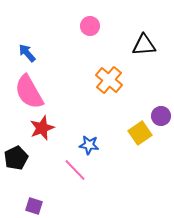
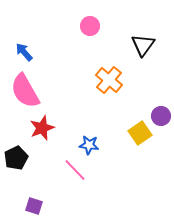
black triangle: moved 1 px left; rotated 50 degrees counterclockwise
blue arrow: moved 3 px left, 1 px up
pink semicircle: moved 4 px left, 1 px up
